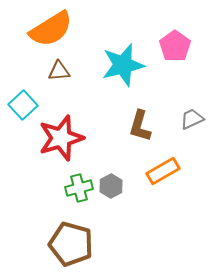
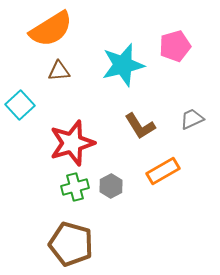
pink pentagon: rotated 20 degrees clockwise
cyan square: moved 3 px left
brown L-shape: rotated 48 degrees counterclockwise
red star: moved 11 px right, 5 px down
green cross: moved 4 px left, 1 px up
